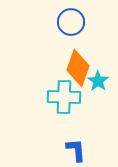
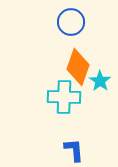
orange diamond: moved 1 px up
cyan star: moved 2 px right
blue L-shape: moved 2 px left
